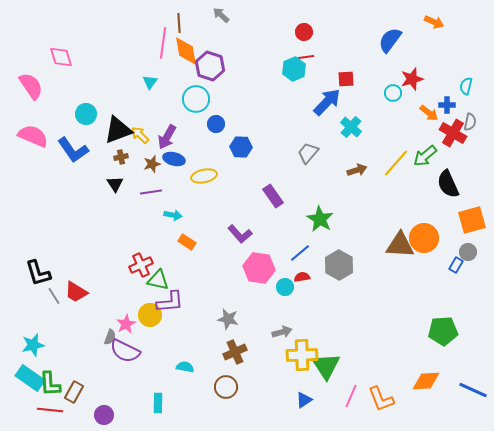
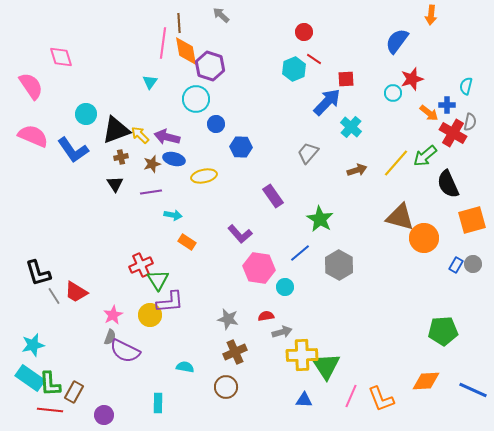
orange arrow at (434, 22): moved 3 px left, 7 px up; rotated 72 degrees clockwise
blue semicircle at (390, 40): moved 7 px right, 1 px down
red line at (306, 57): moved 8 px right, 2 px down; rotated 42 degrees clockwise
black triangle at (118, 130): moved 2 px left
purple arrow at (167, 137): rotated 75 degrees clockwise
brown triangle at (400, 245): moved 28 px up; rotated 12 degrees clockwise
gray circle at (468, 252): moved 5 px right, 12 px down
red semicircle at (302, 277): moved 36 px left, 39 px down
green triangle at (158, 280): rotated 45 degrees clockwise
pink star at (126, 324): moved 13 px left, 9 px up
blue triangle at (304, 400): rotated 36 degrees clockwise
